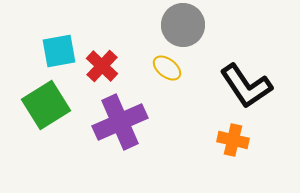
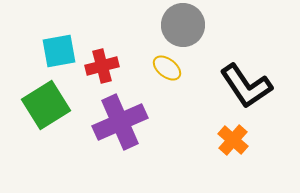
red cross: rotated 32 degrees clockwise
orange cross: rotated 28 degrees clockwise
